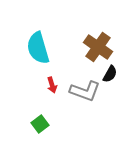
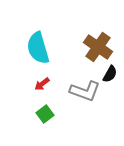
red arrow: moved 10 px left, 1 px up; rotated 70 degrees clockwise
green square: moved 5 px right, 10 px up
